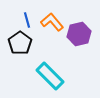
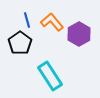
purple hexagon: rotated 15 degrees counterclockwise
cyan rectangle: rotated 12 degrees clockwise
